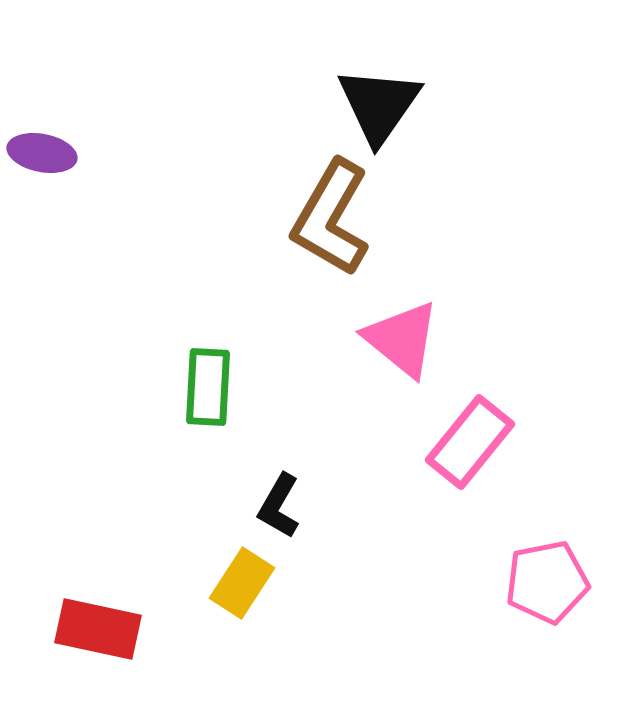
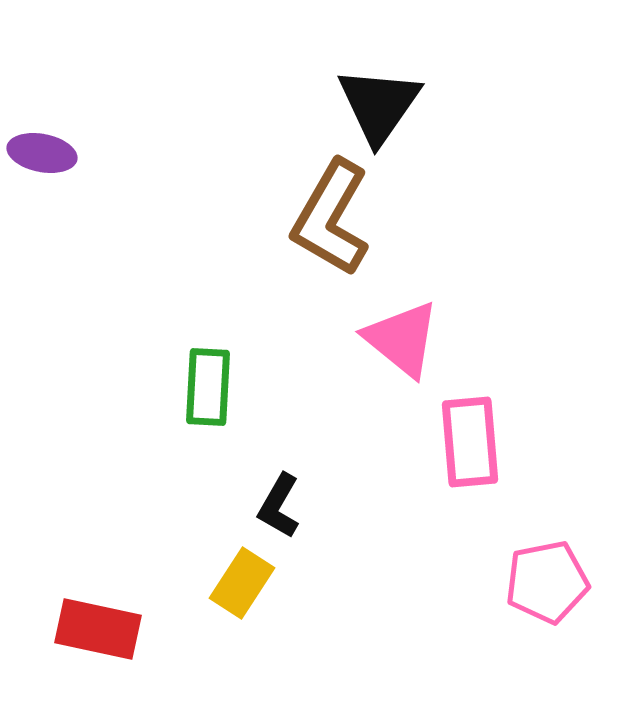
pink rectangle: rotated 44 degrees counterclockwise
